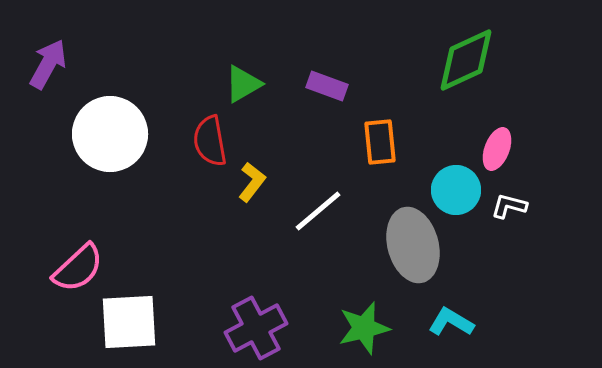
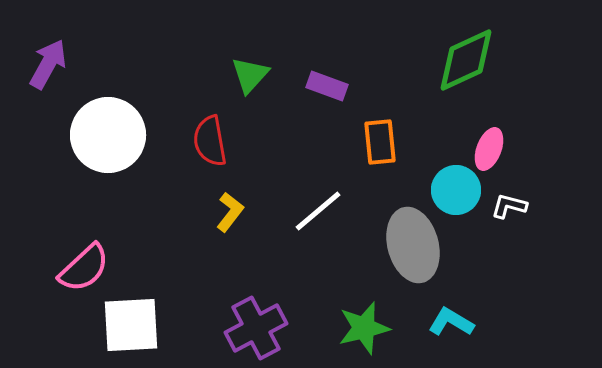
green triangle: moved 7 px right, 9 px up; rotated 18 degrees counterclockwise
white circle: moved 2 px left, 1 px down
pink ellipse: moved 8 px left
yellow L-shape: moved 22 px left, 30 px down
pink semicircle: moved 6 px right
white square: moved 2 px right, 3 px down
